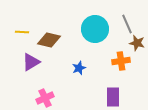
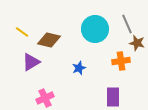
yellow line: rotated 32 degrees clockwise
